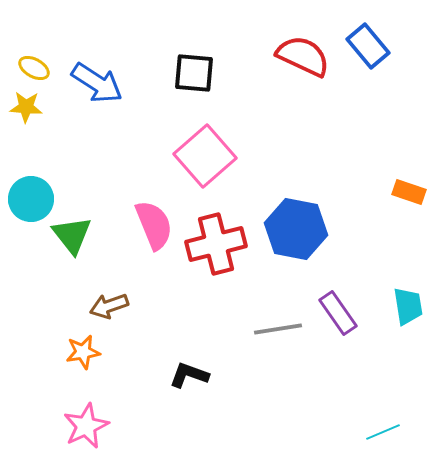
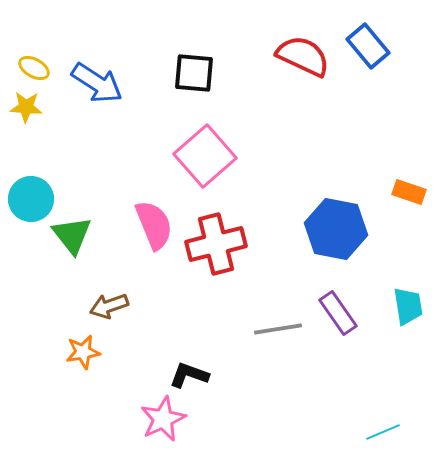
blue hexagon: moved 40 px right
pink star: moved 77 px right, 7 px up
